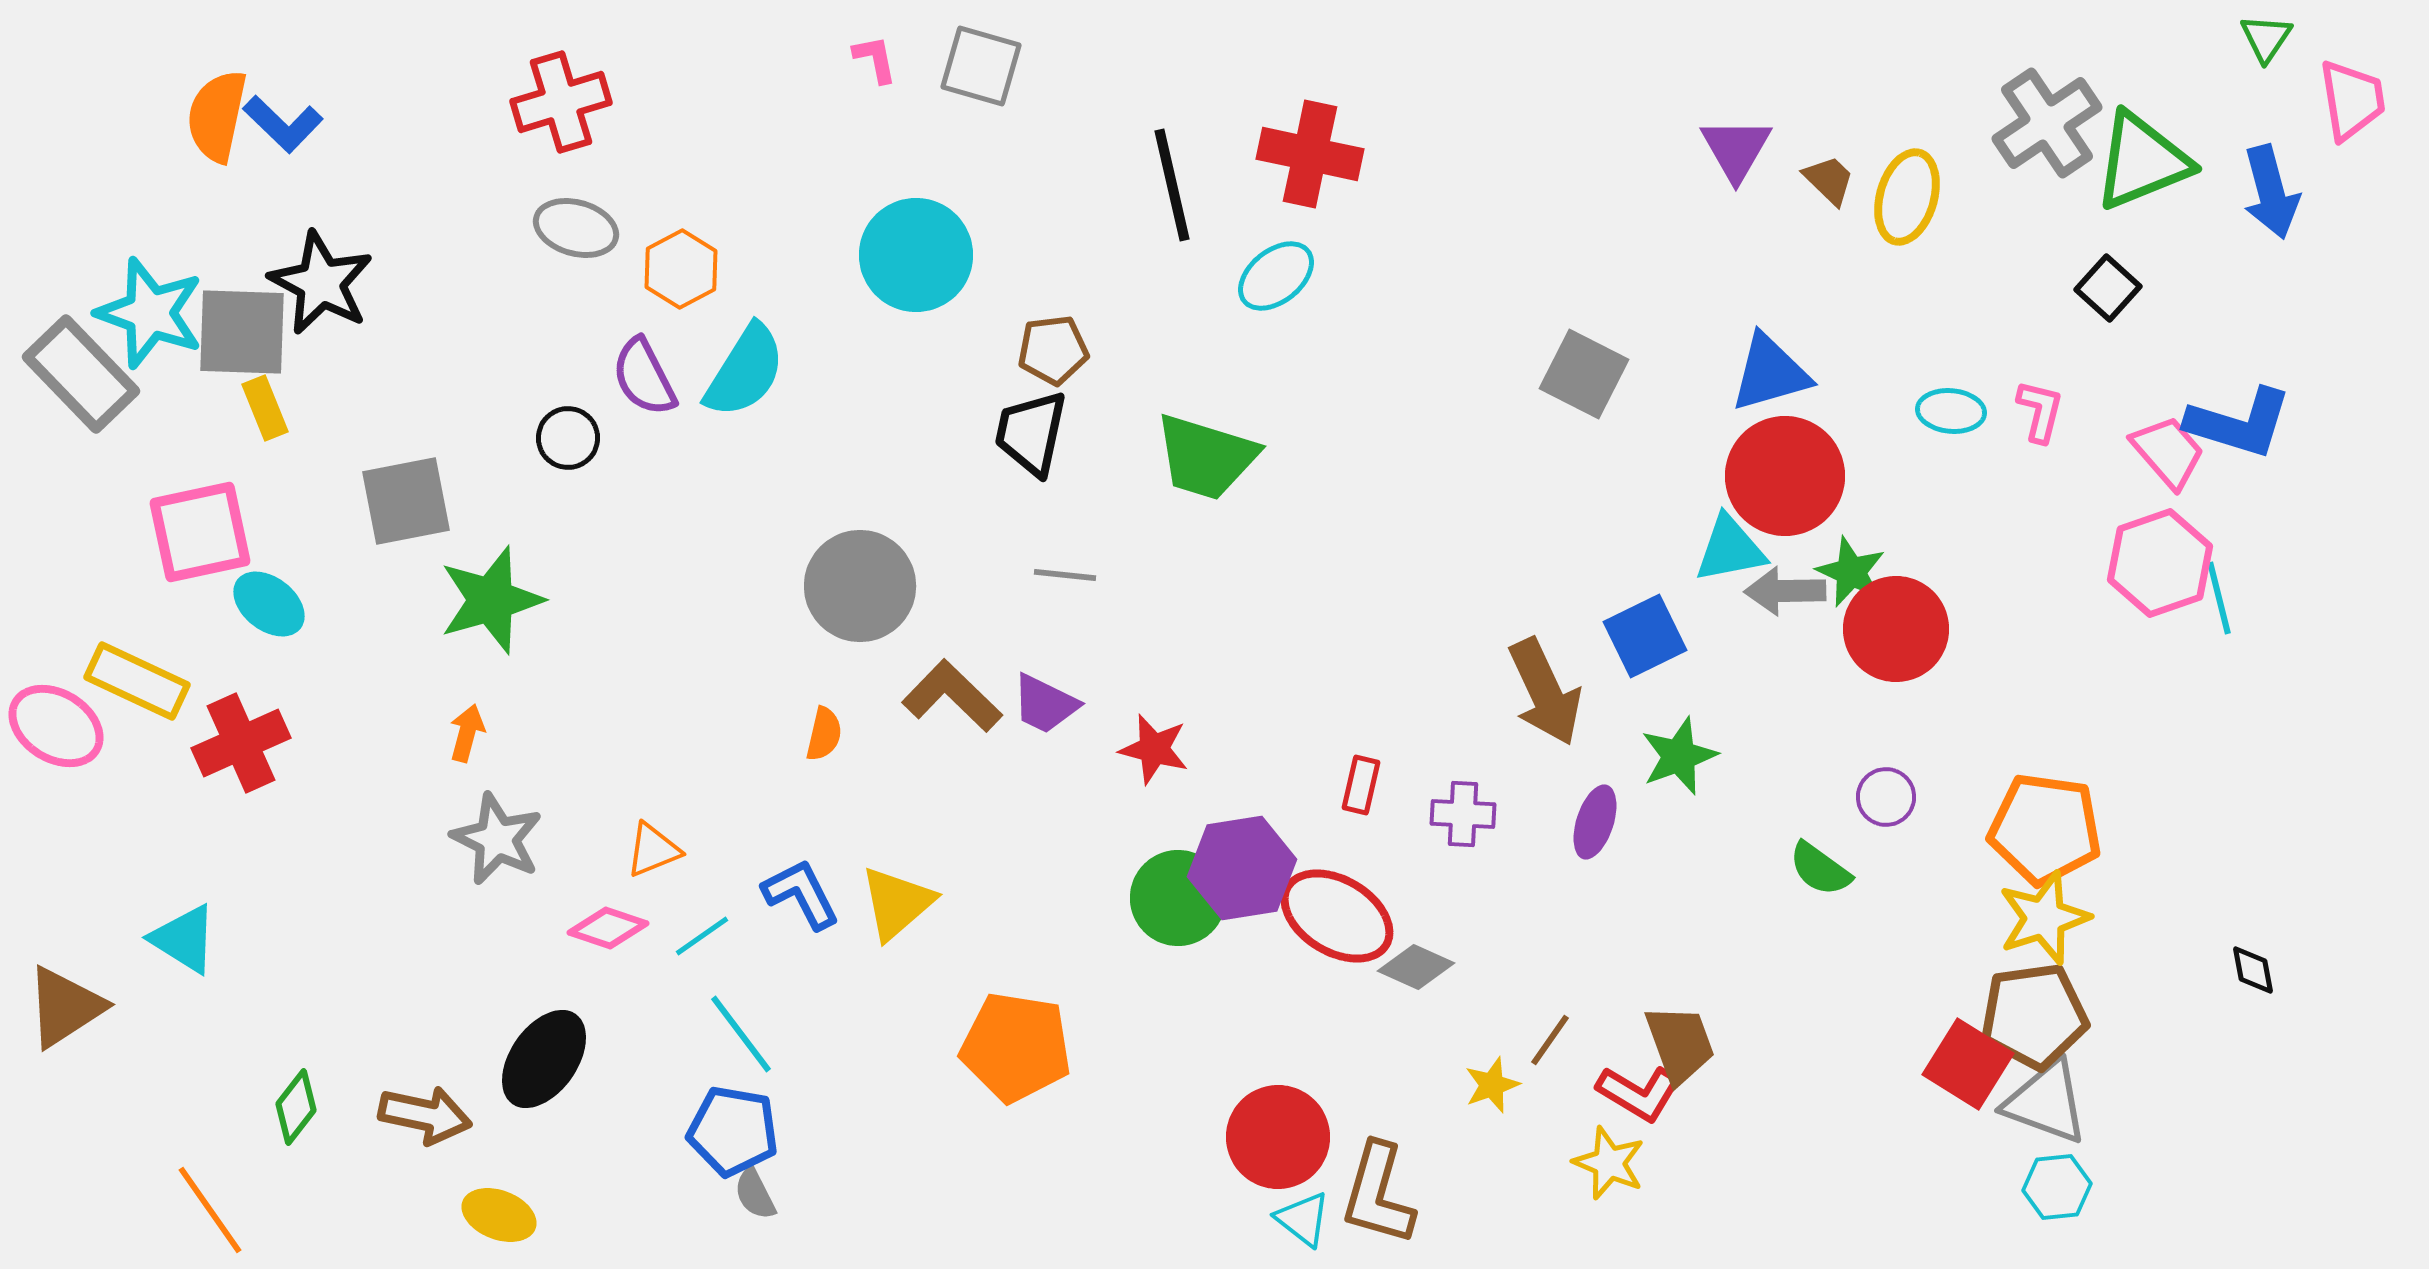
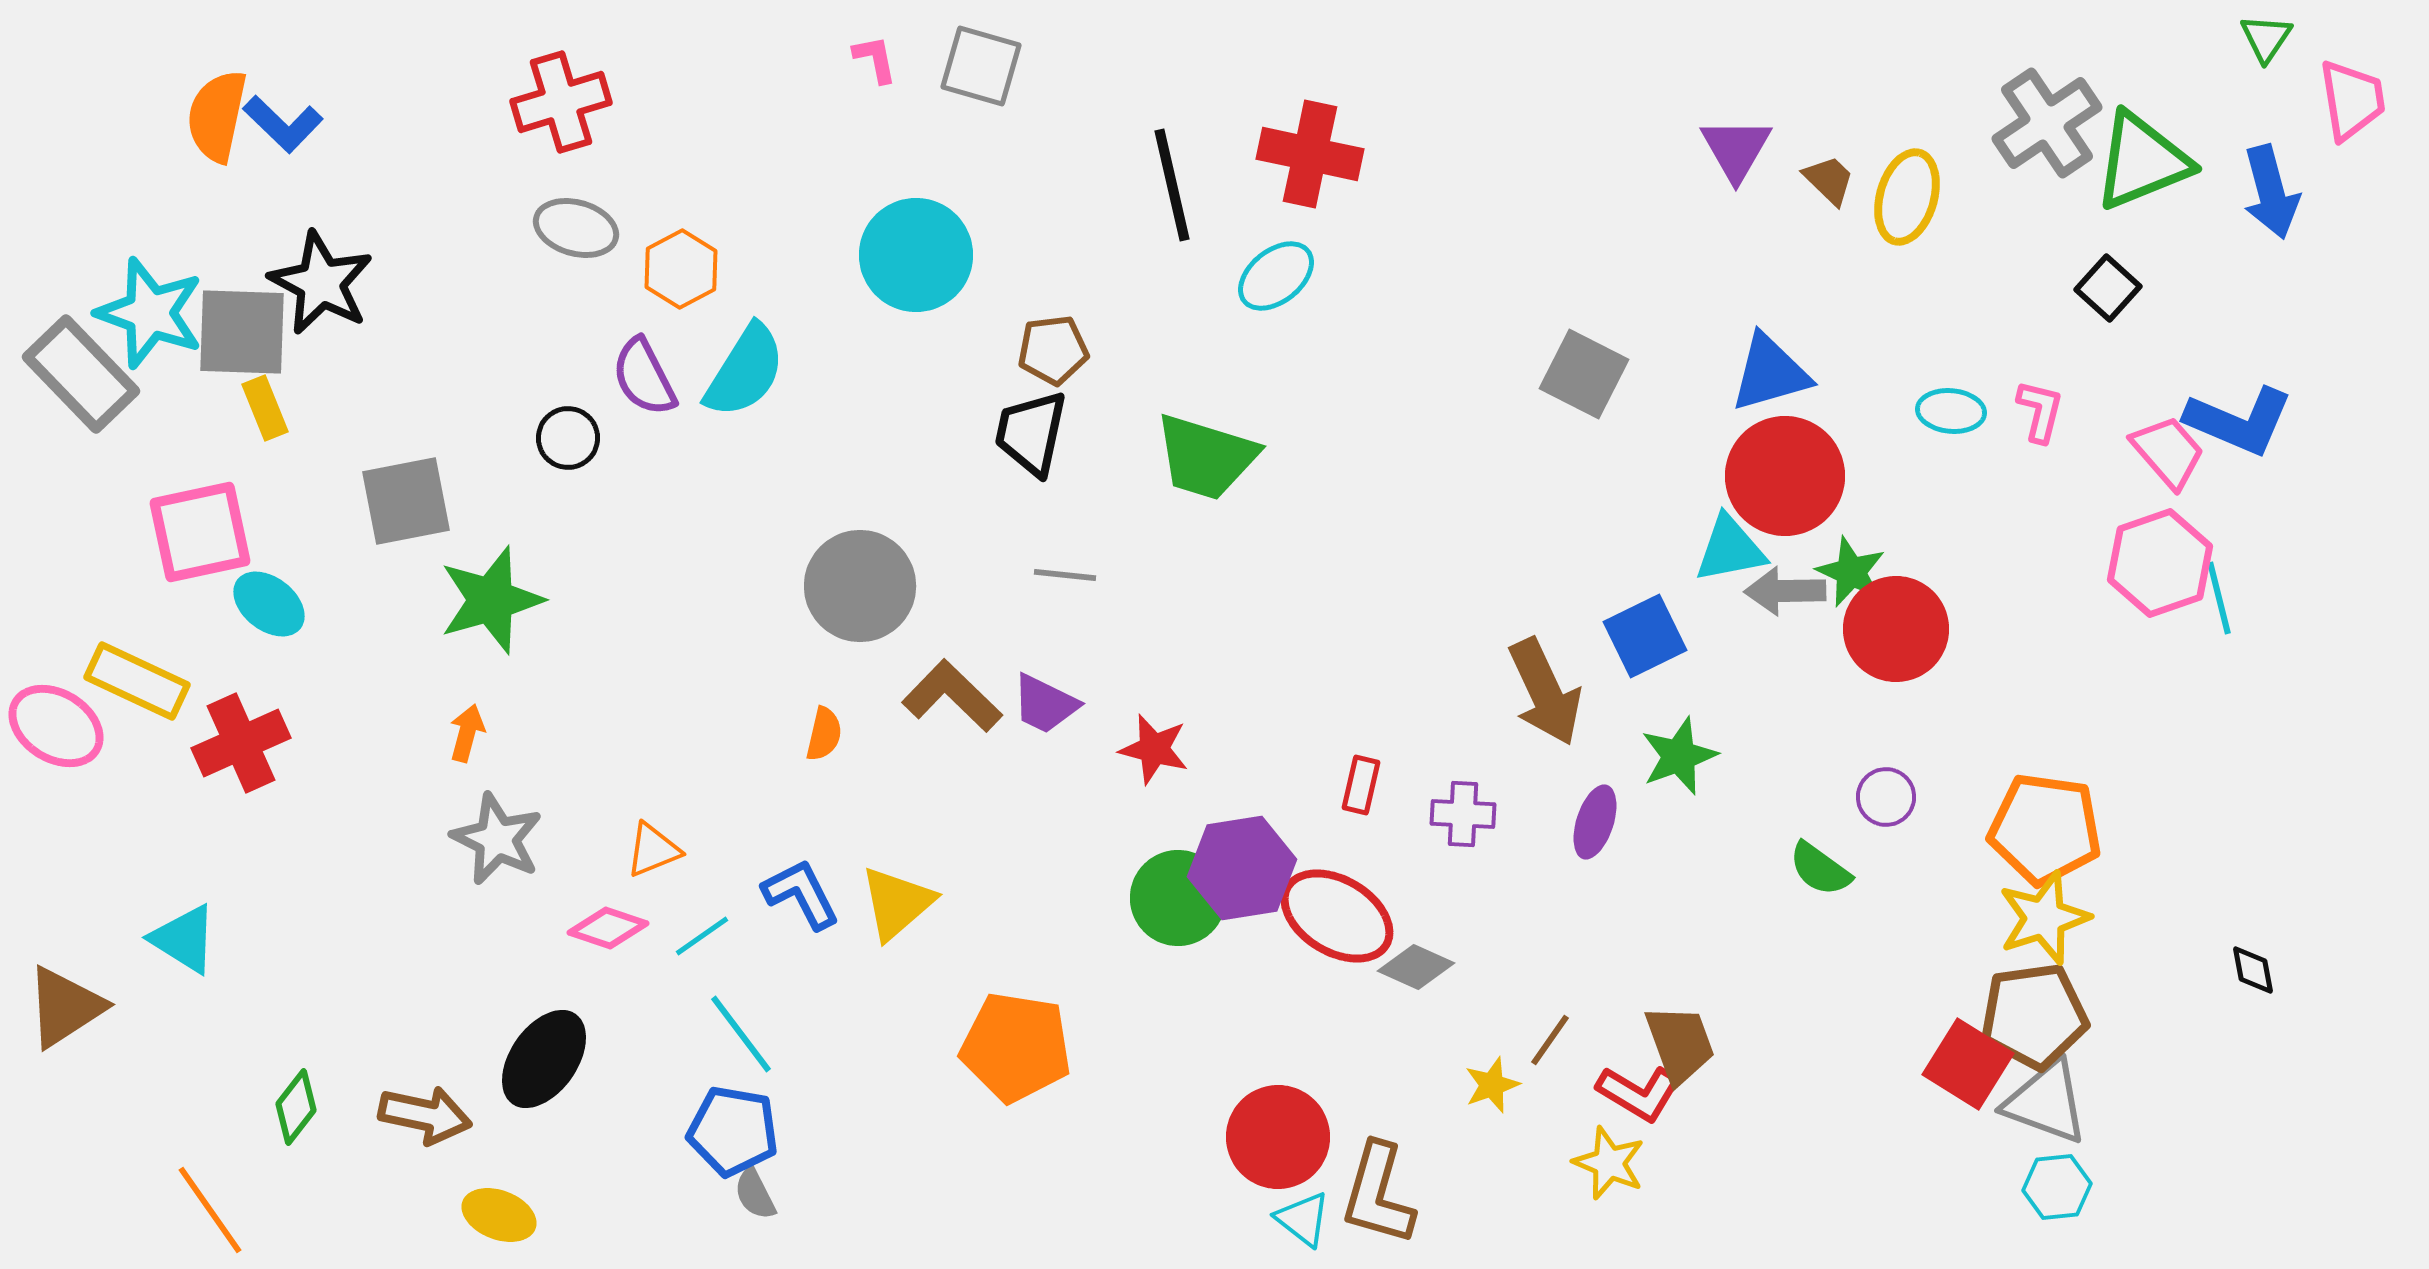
blue L-shape at (2239, 423): moved 2 px up; rotated 6 degrees clockwise
